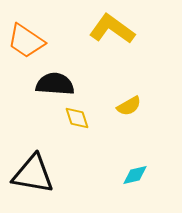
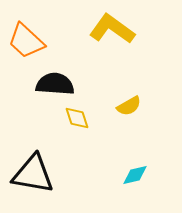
orange trapezoid: rotated 9 degrees clockwise
